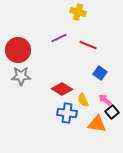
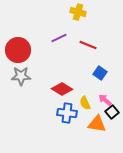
yellow semicircle: moved 2 px right, 3 px down
